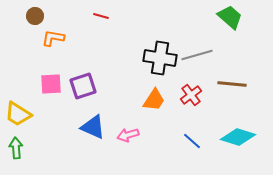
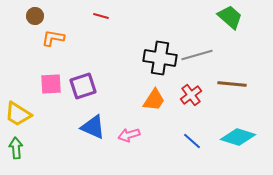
pink arrow: moved 1 px right
